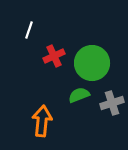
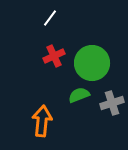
white line: moved 21 px right, 12 px up; rotated 18 degrees clockwise
